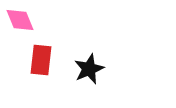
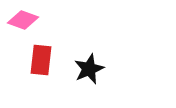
pink diamond: moved 3 px right; rotated 48 degrees counterclockwise
